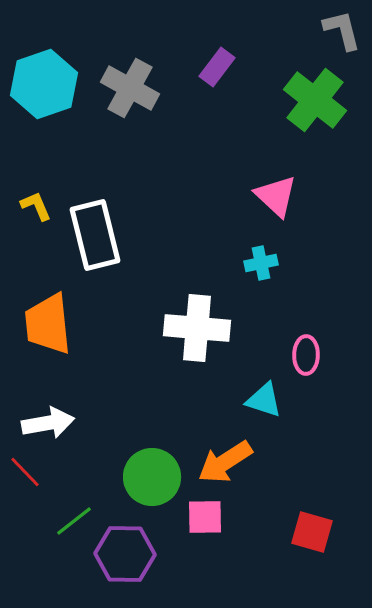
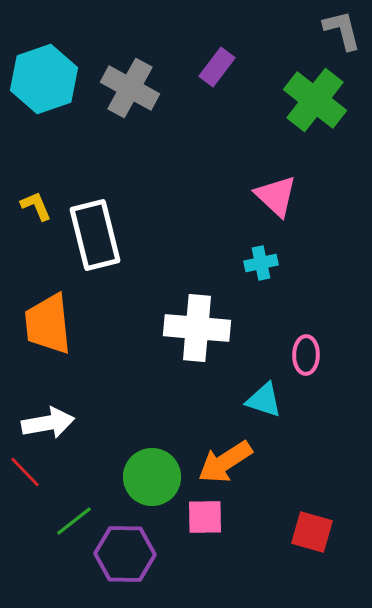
cyan hexagon: moved 5 px up
